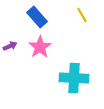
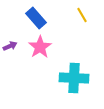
blue rectangle: moved 1 px left, 1 px down
